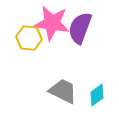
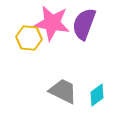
purple semicircle: moved 4 px right, 4 px up
